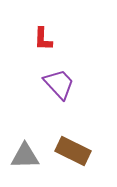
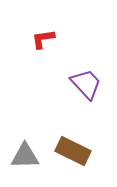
red L-shape: rotated 80 degrees clockwise
purple trapezoid: moved 27 px right
